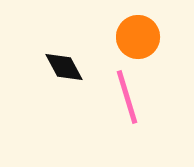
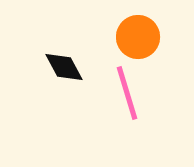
pink line: moved 4 px up
